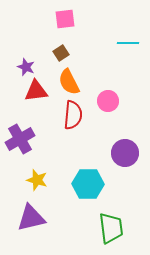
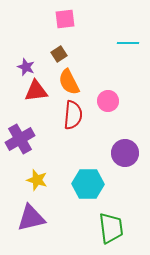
brown square: moved 2 px left, 1 px down
